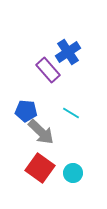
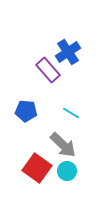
gray arrow: moved 22 px right, 13 px down
red square: moved 3 px left
cyan circle: moved 6 px left, 2 px up
